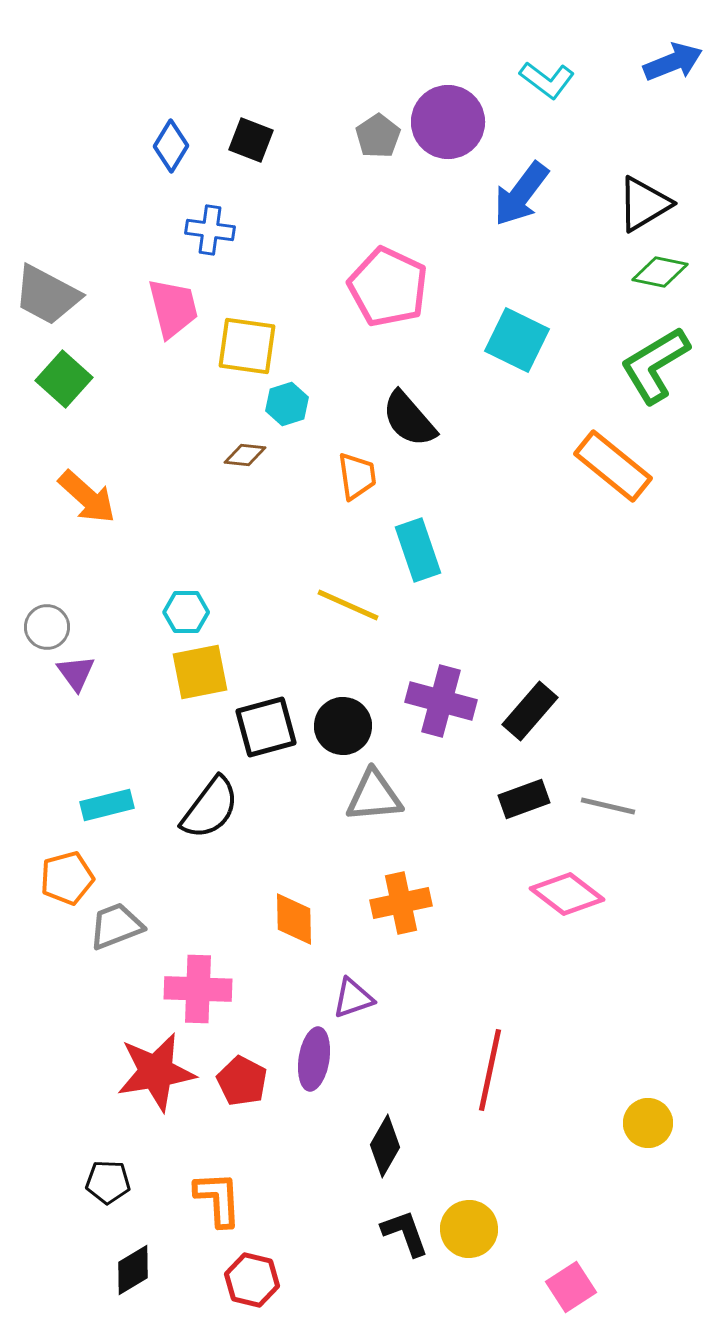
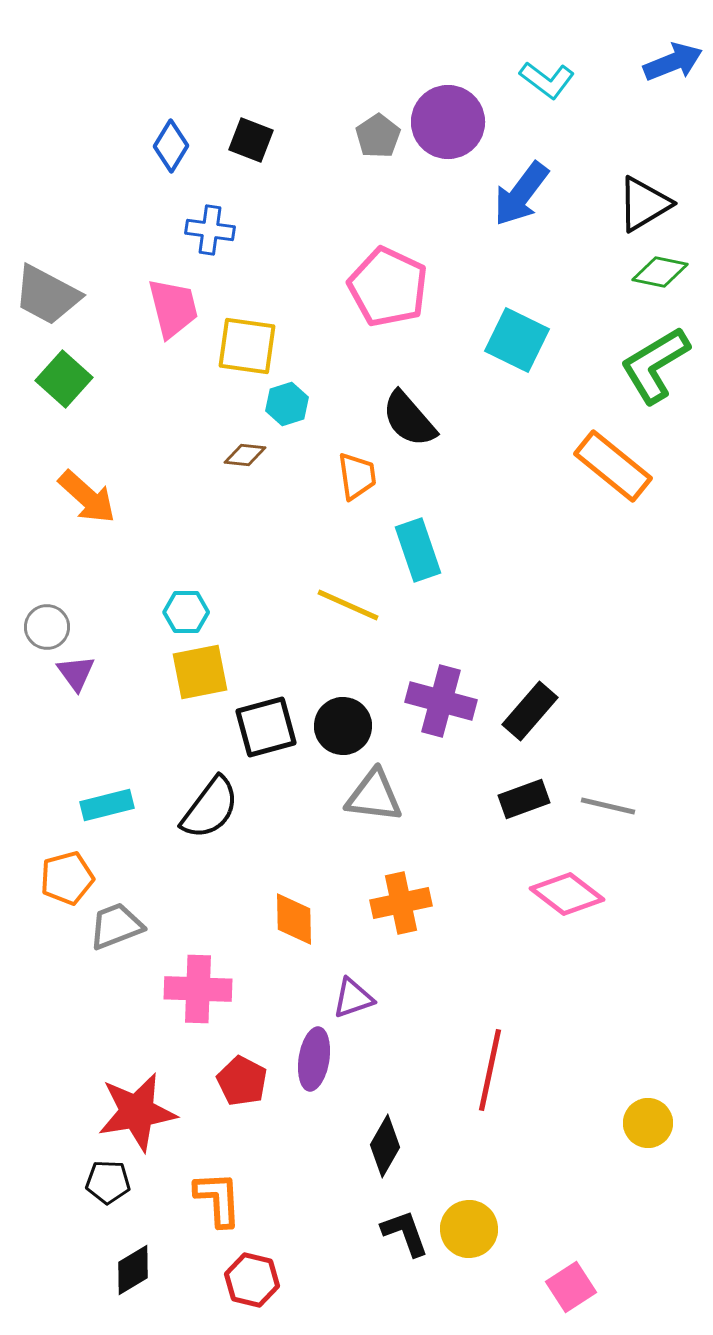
gray triangle at (374, 796): rotated 12 degrees clockwise
red star at (156, 1072): moved 19 px left, 40 px down
